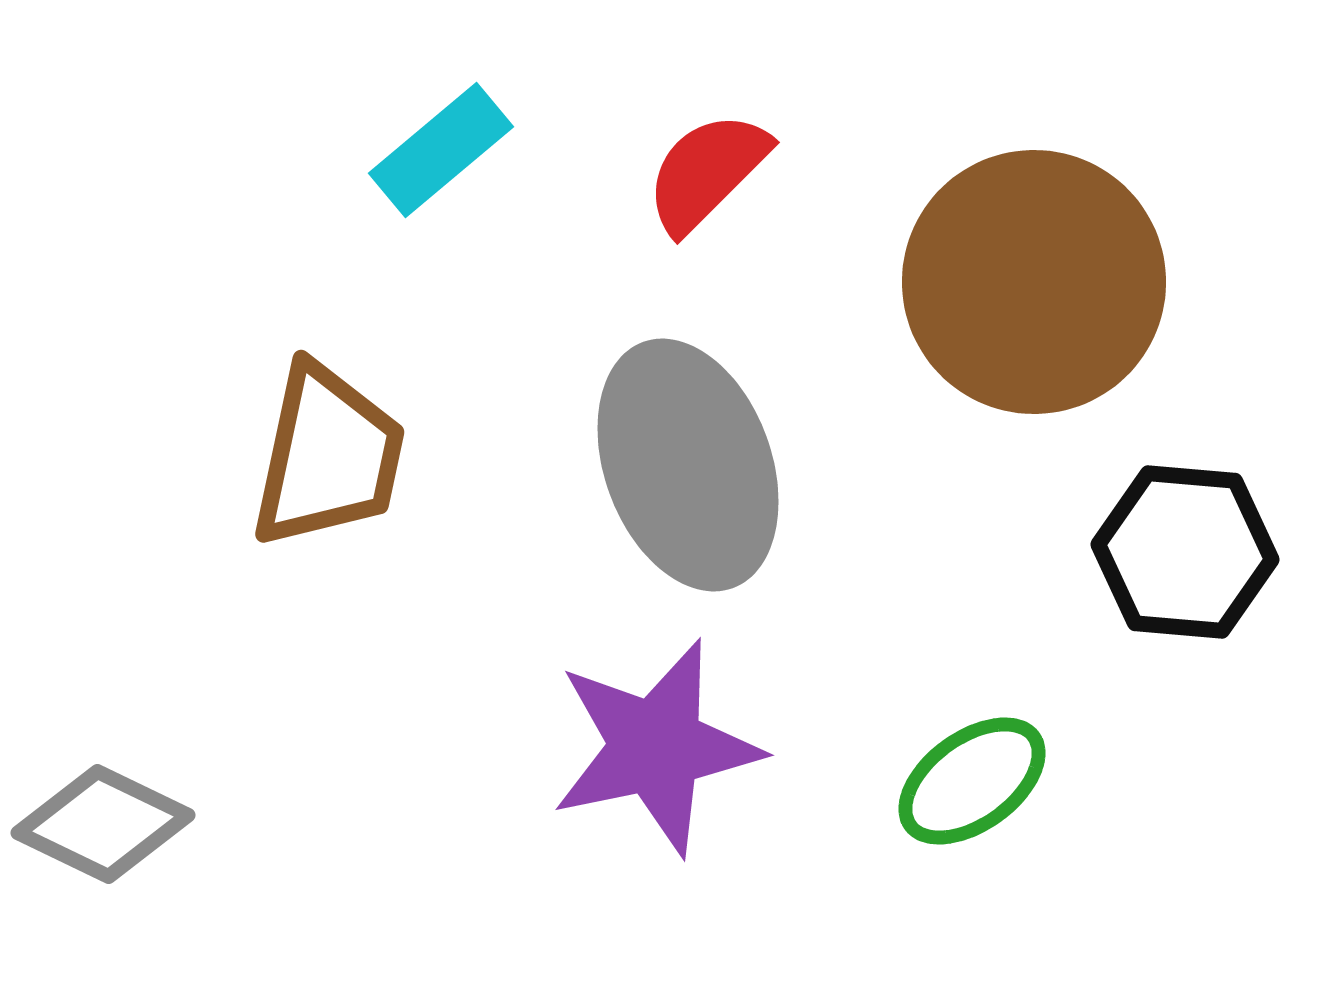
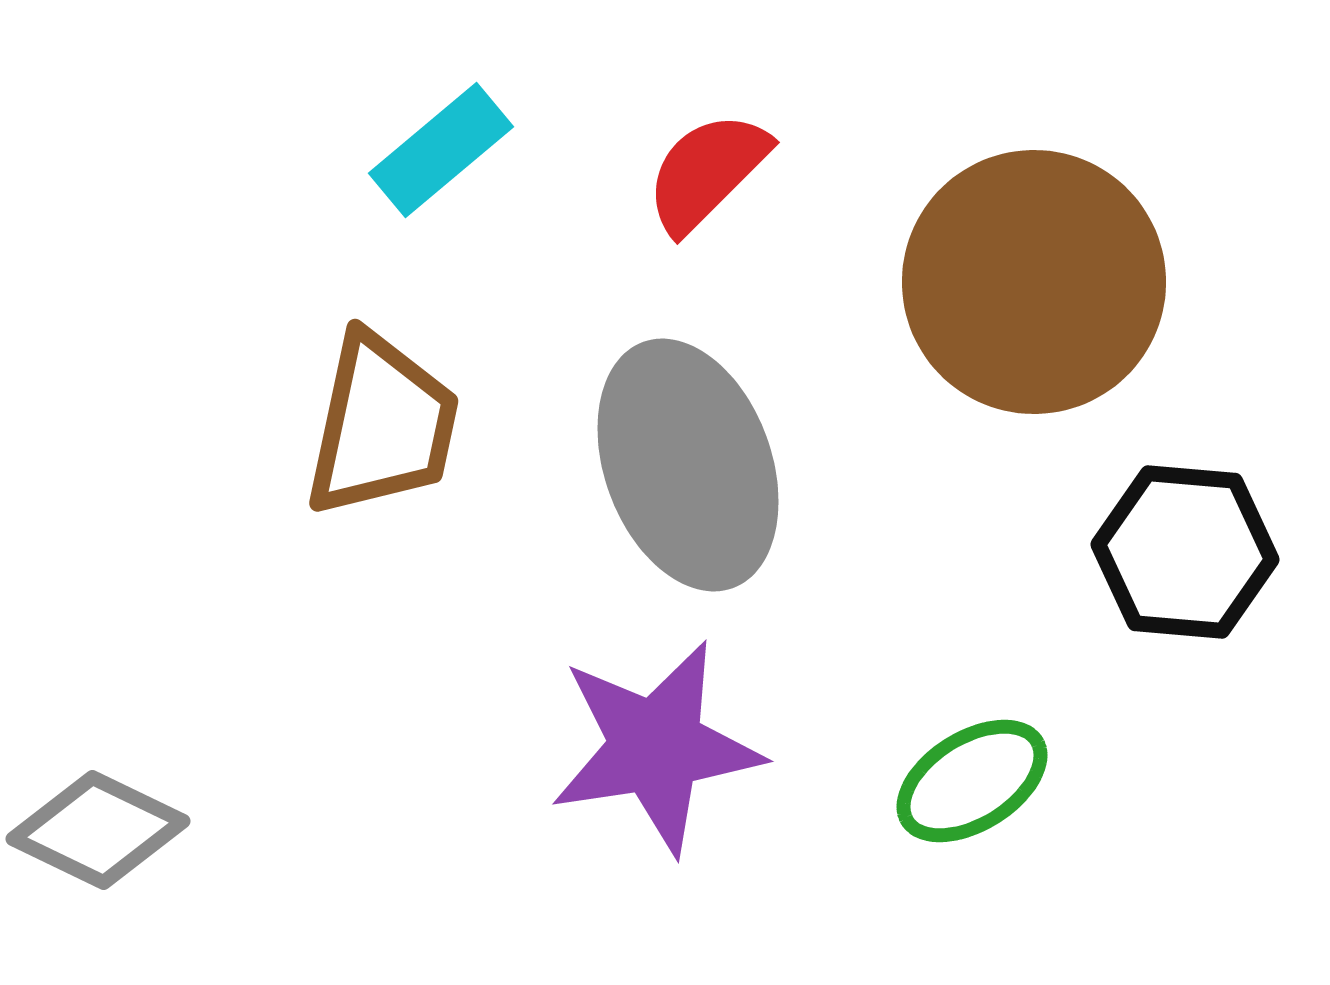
brown trapezoid: moved 54 px right, 31 px up
purple star: rotated 3 degrees clockwise
green ellipse: rotated 4 degrees clockwise
gray diamond: moved 5 px left, 6 px down
